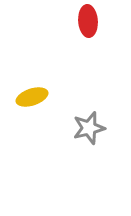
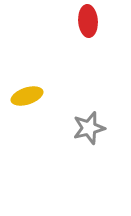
yellow ellipse: moved 5 px left, 1 px up
